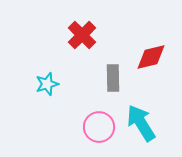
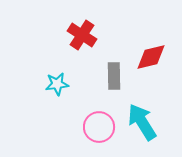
red cross: rotated 12 degrees counterclockwise
gray rectangle: moved 1 px right, 2 px up
cyan star: moved 10 px right; rotated 10 degrees clockwise
cyan arrow: moved 1 px right, 1 px up
